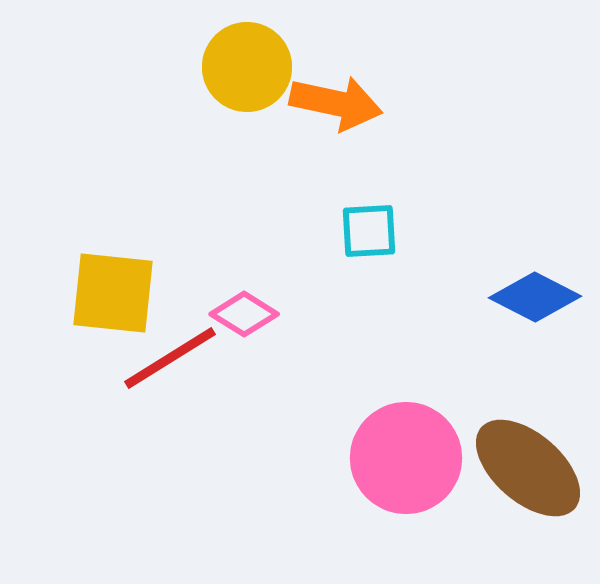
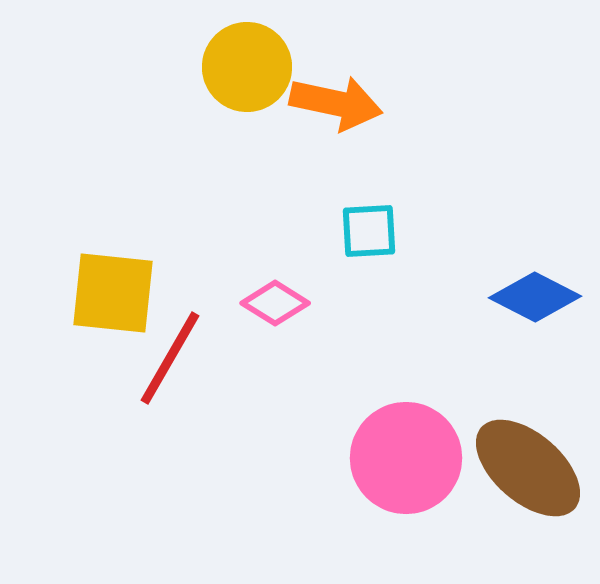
pink diamond: moved 31 px right, 11 px up
red line: rotated 28 degrees counterclockwise
